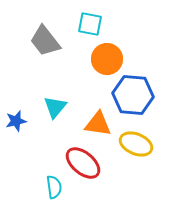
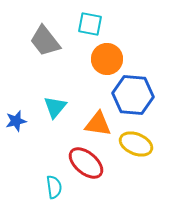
red ellipse: moved 3 px right
